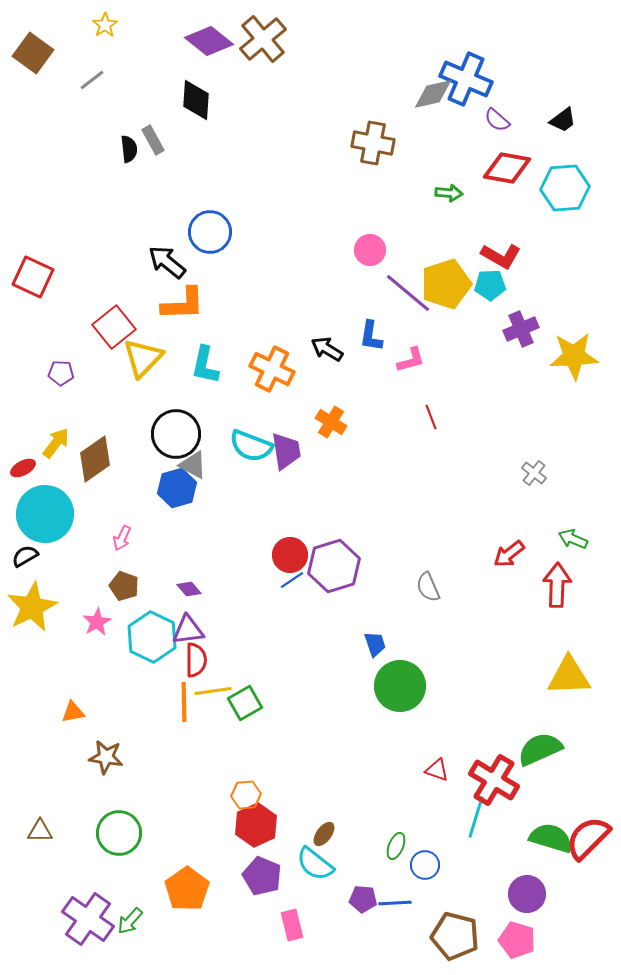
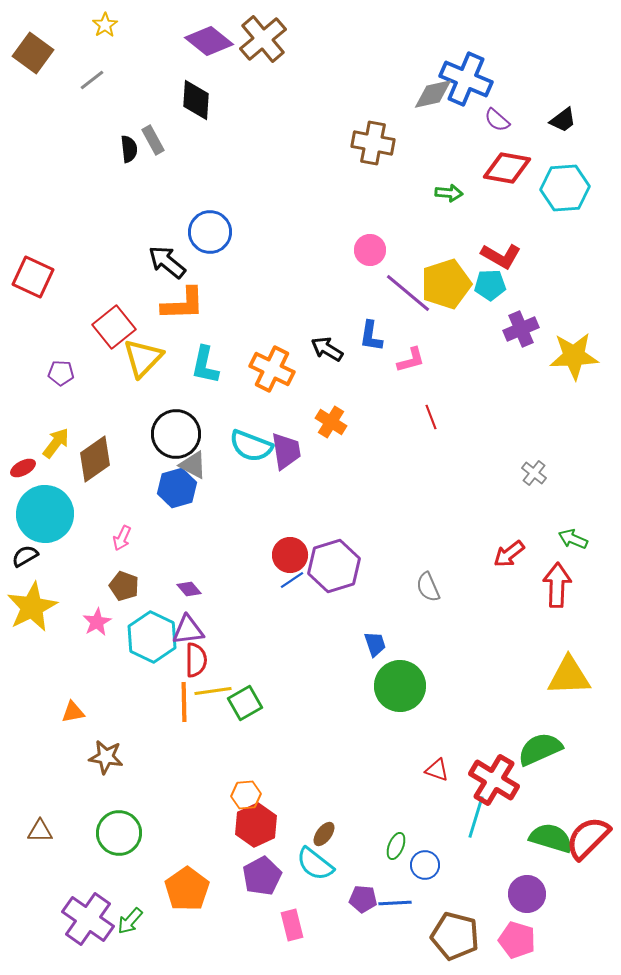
purple pentagon at (262, 876): rotated 21 degrees clockwise
